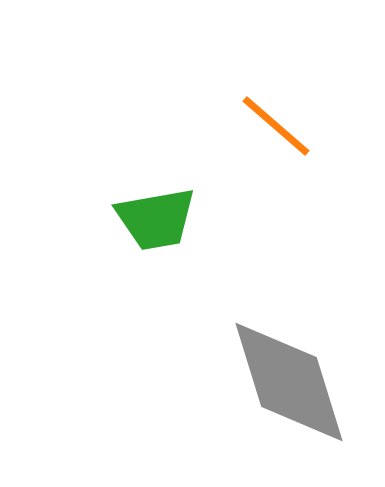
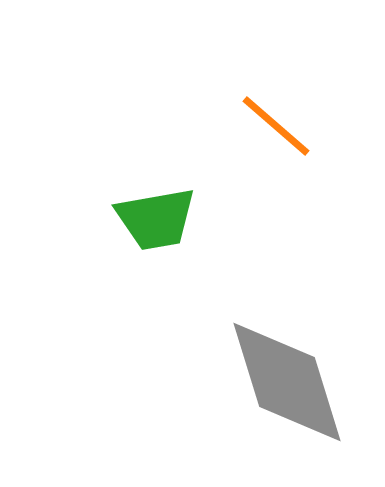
gray diamond: moved 2 px left
